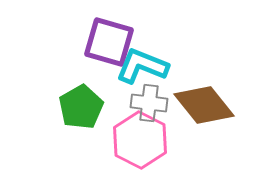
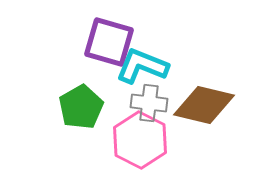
brown diamond: rotated 38 degrees counterclockwise
